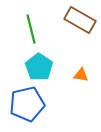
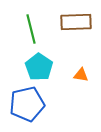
brown rectangle: moved 4 px left, 2 px down; rotated 32 degrees counterclockwise
